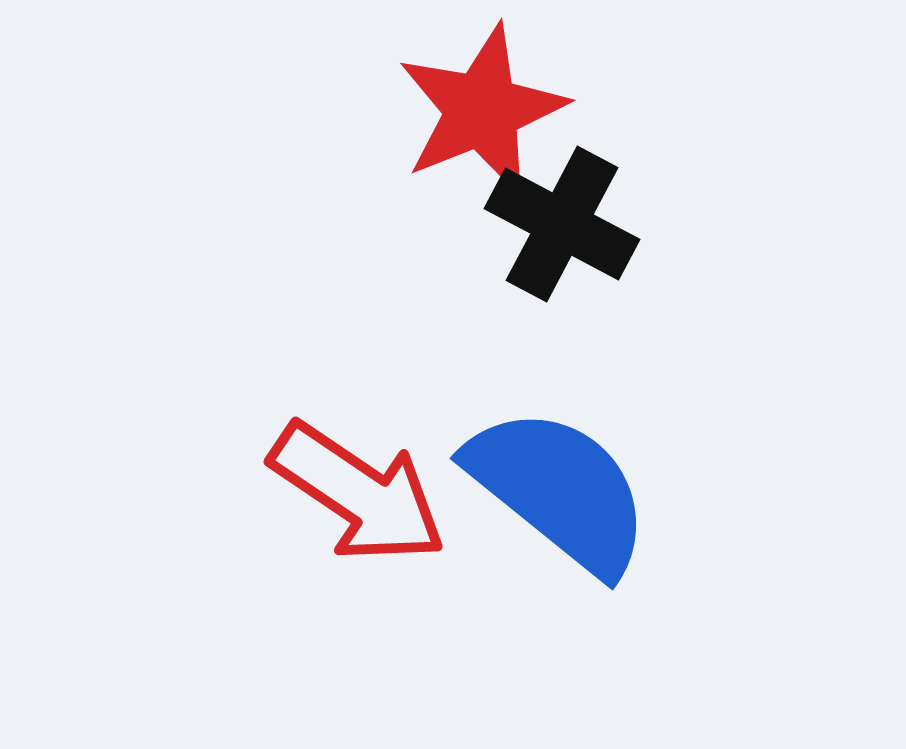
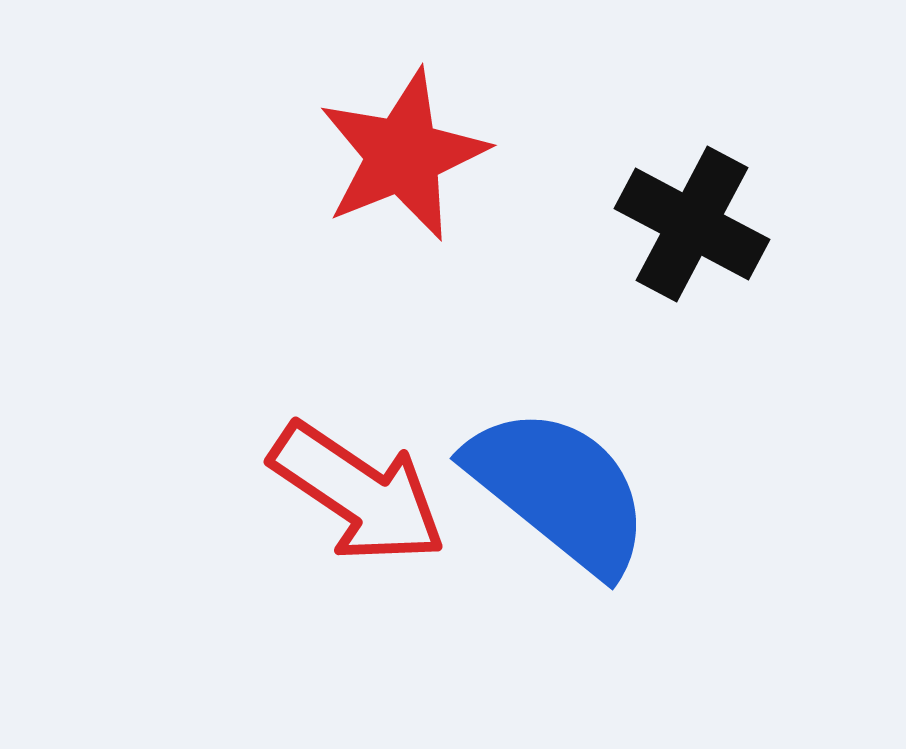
red star: moved 79 px left, 45 px down
black cross: moved 130 px right
